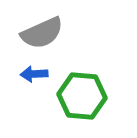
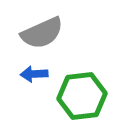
green hexagon: rotated 12 degrees counterclockwise
